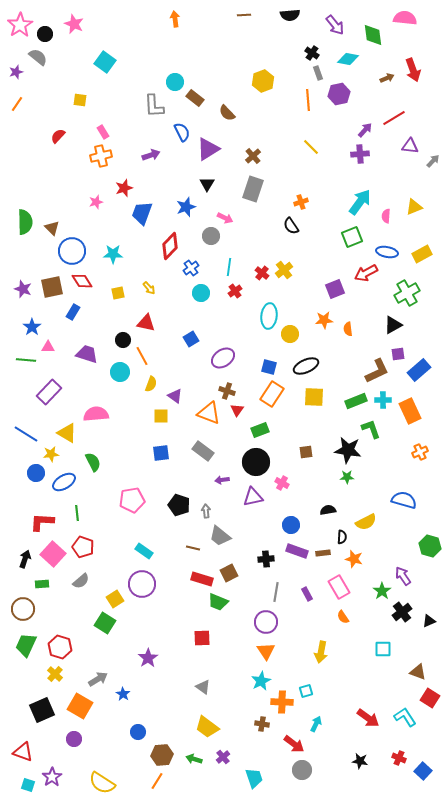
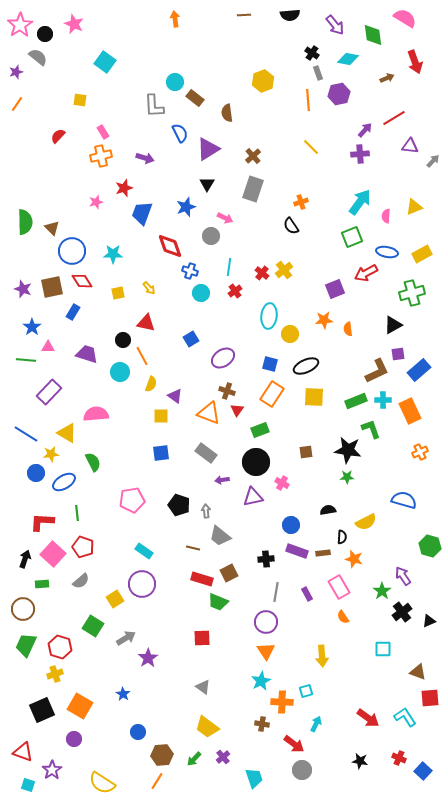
pink semicircle at (405, 18): rotated 25 degrees clockwise
red arrow at (413, 70): moved 2 px right, 8 px up
brown semicircle at (227, 113): rotated 36 degrees clockwise
blue semicircle at (182, 132): moved 2 px left, 1 px down
purple arrow at (151, 155): moved 6 px left, 3 px down; rotated 36 degrees clockwise
red diamond at (170, 246): rotated 64 degrees counterclockwise
blue cross at (191, 268): moved 1 px left, 3 px down; rotated 35 degrees counterclockwise
green cross at (407, 293): moved 5 px right; rotated 15 degrees clockwise
blue square at (269, 367): moved 1 px right, 3 px up
gray rectangle at (203, 451): moved 3 px right, 2 px down
green square at (105, 623): moved 12 px left, 3 px down
yellow arrow at (321, 652): moved 1 px right, 4 px down; rotated 15 degrees counterclockwise
yellow cross at (55, 674): rotated 28 degrees clockwise
gray arrow at (98, 679): moved 28 px right, 41 px up
red square at (430, 698): rotated 36 degrees counterclockwise
green arrow at (194, 759): rotated 63 degrees counterclockwise
purple star at (52, 777): moved 7 px up
